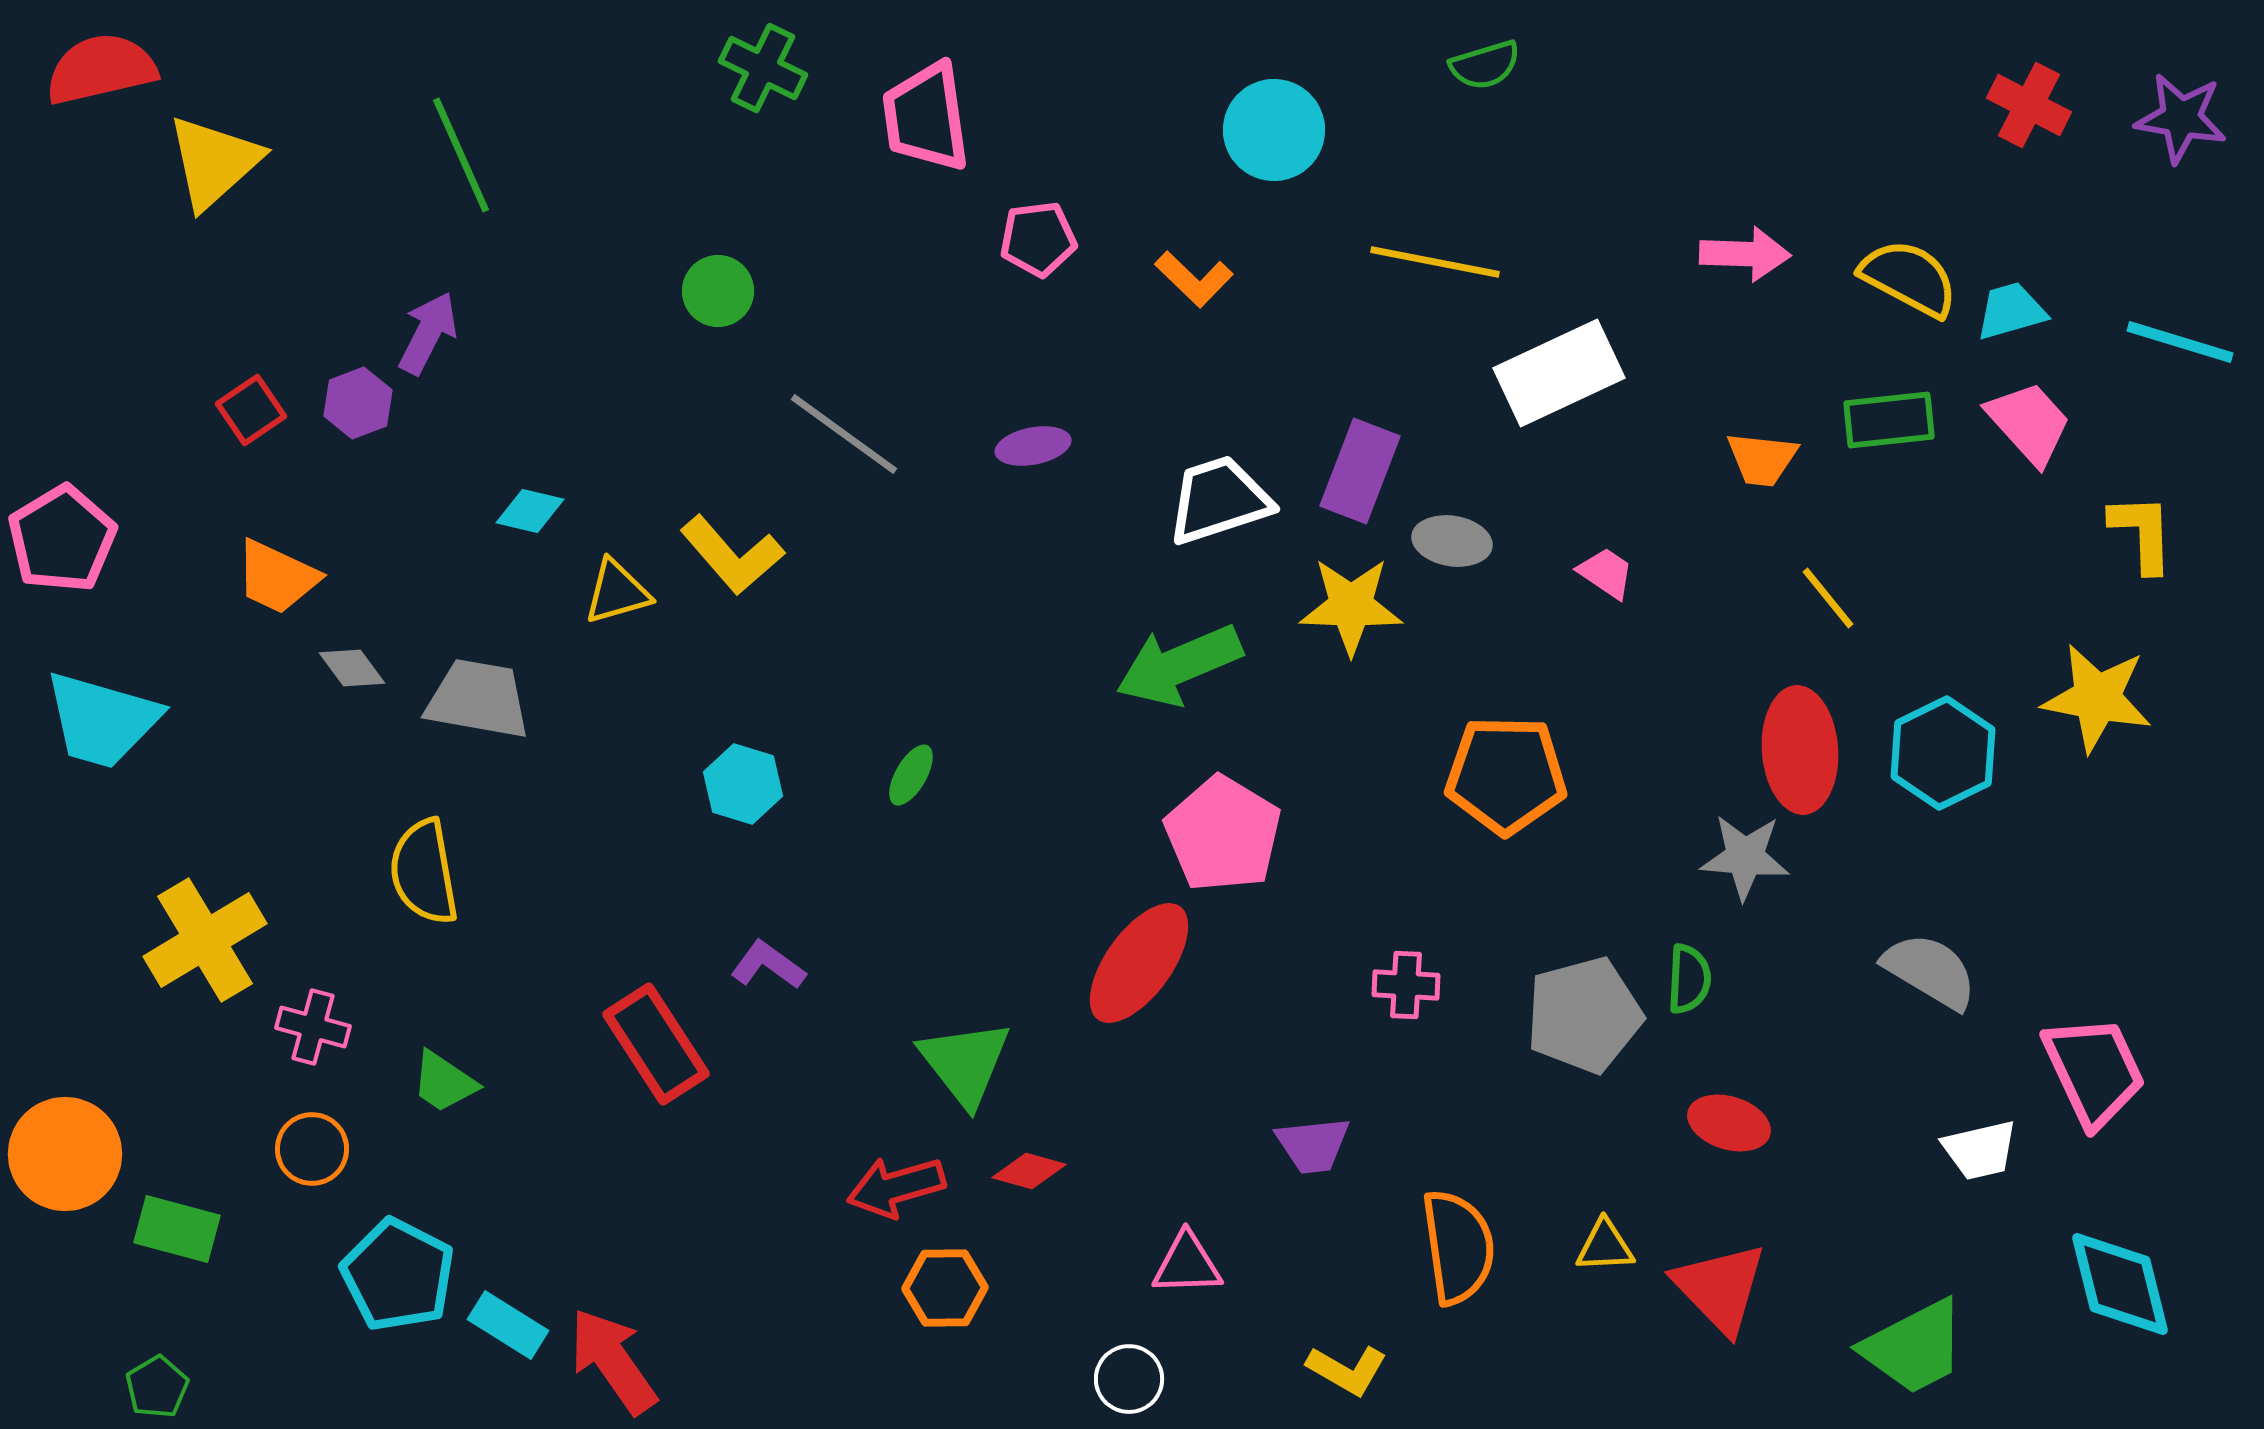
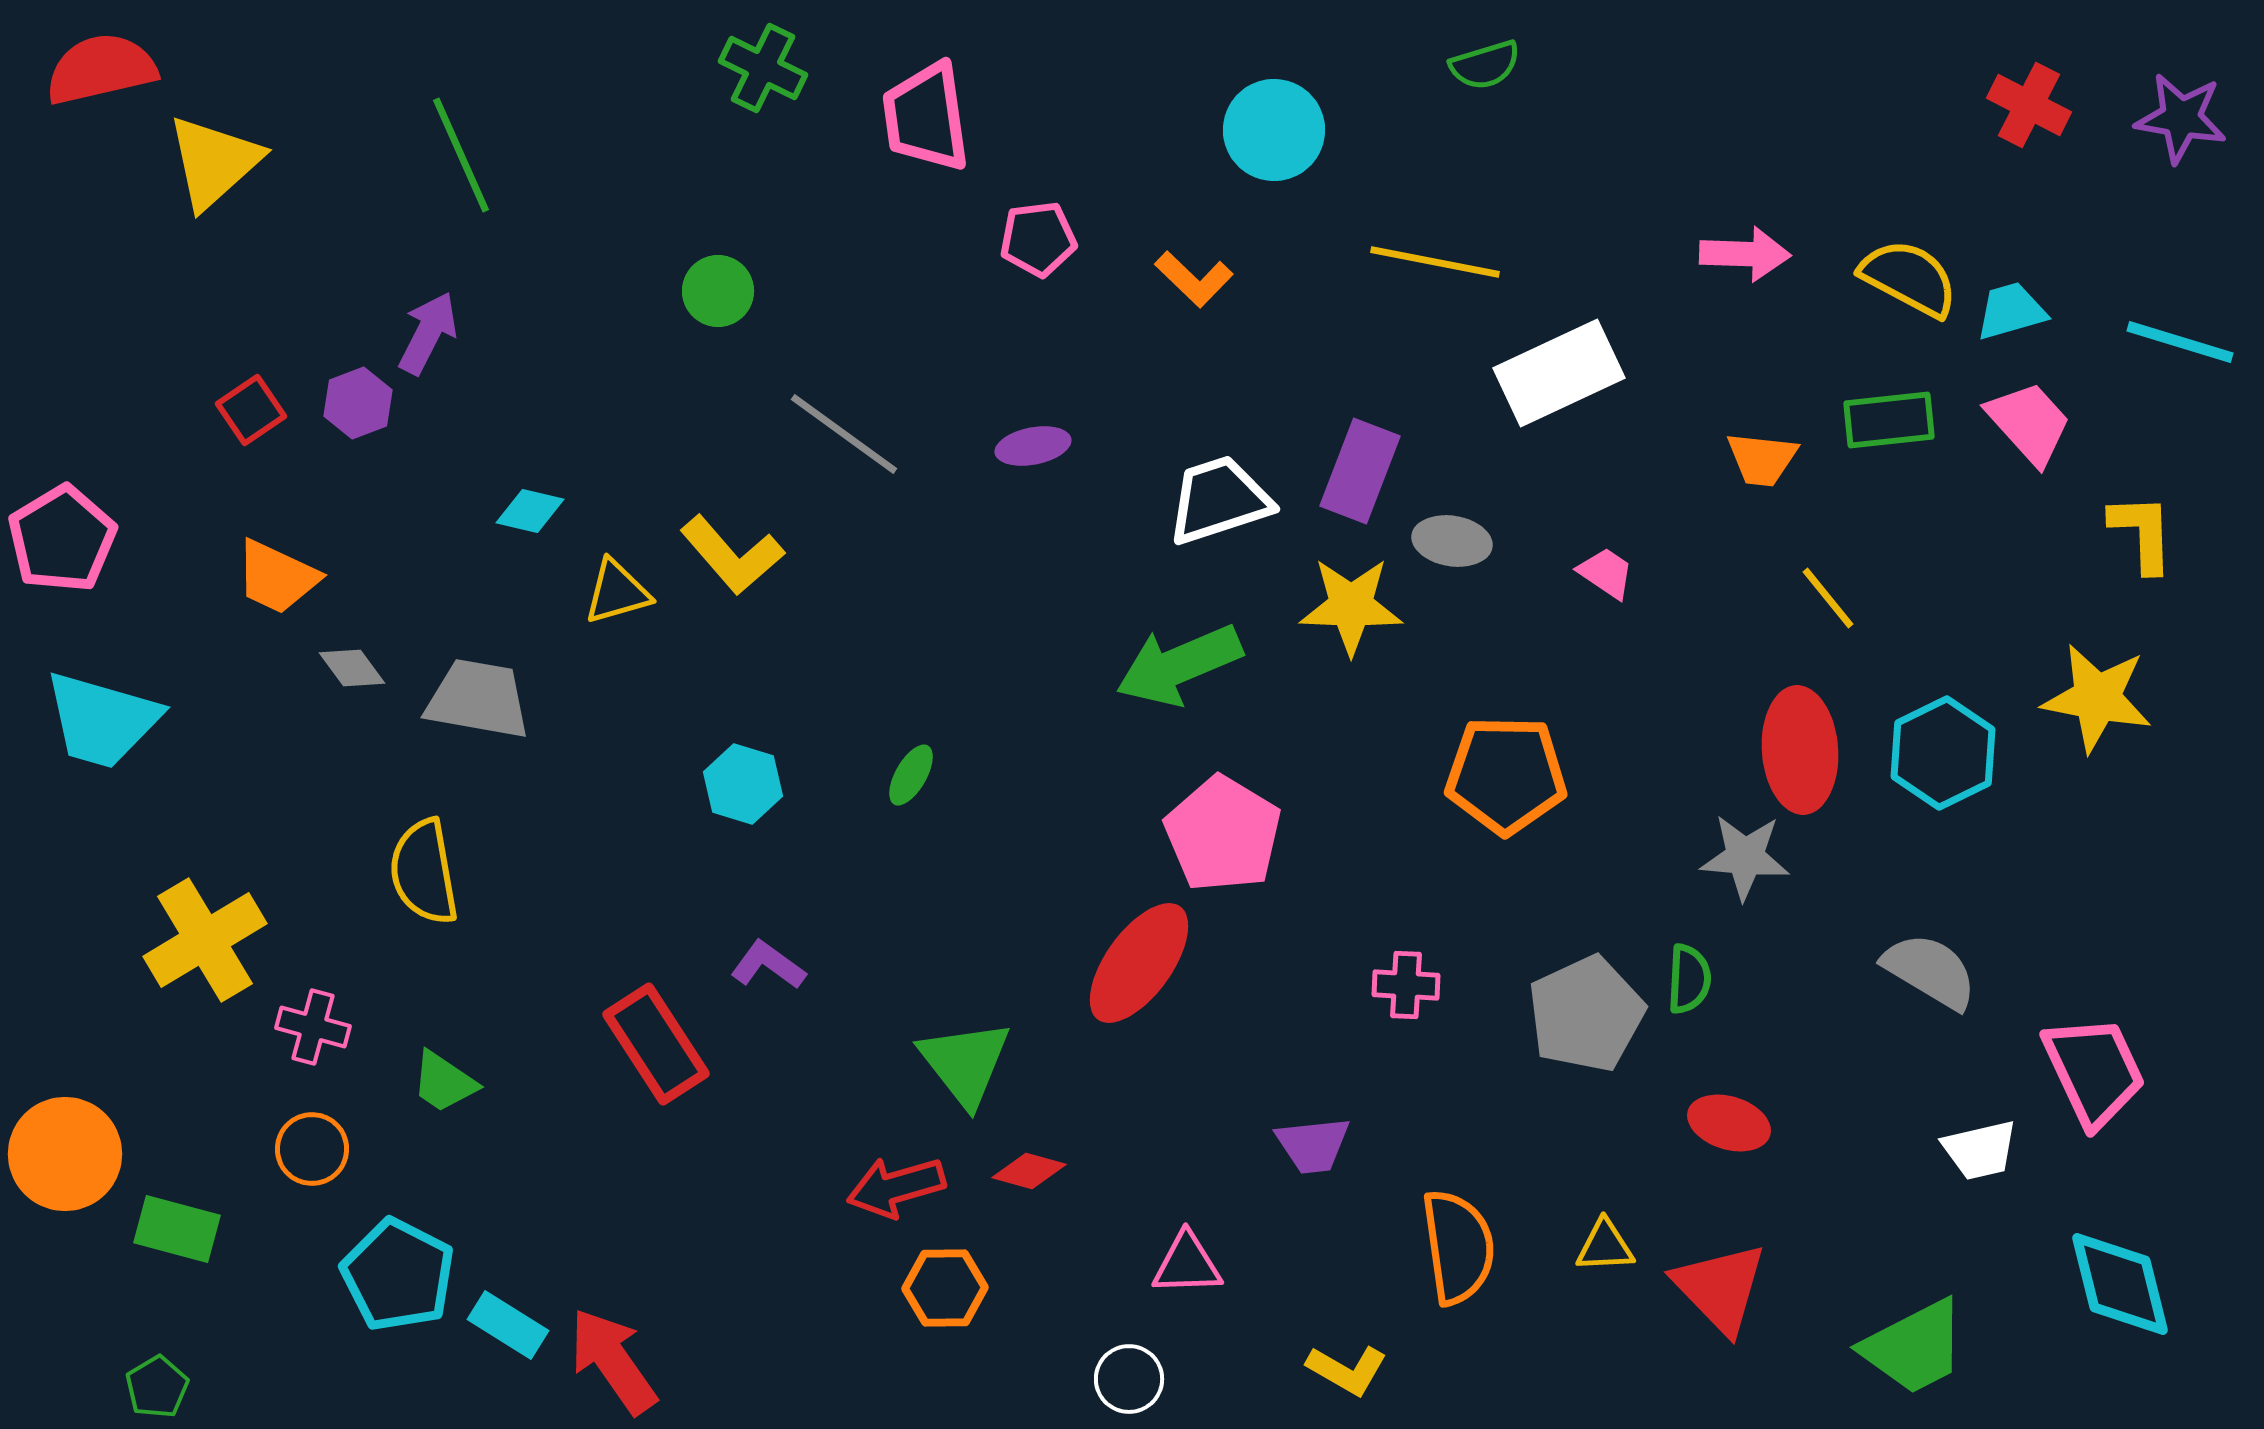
gray pentagon at (1584, 1015): moved 2 px right, 1 px up; rotated 10 degrees counterclockwise
